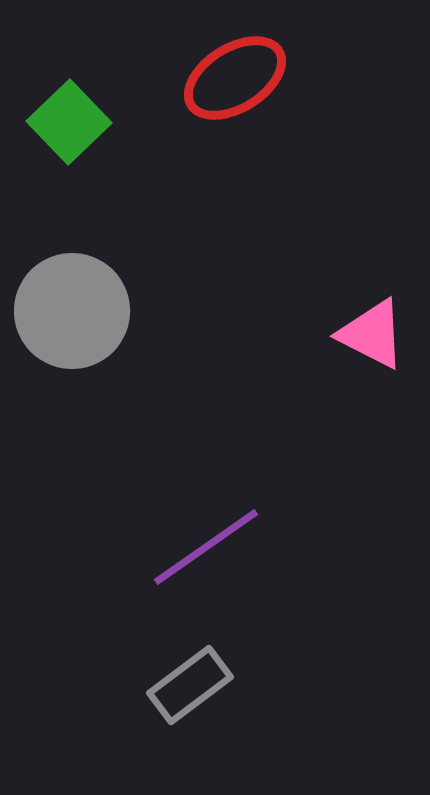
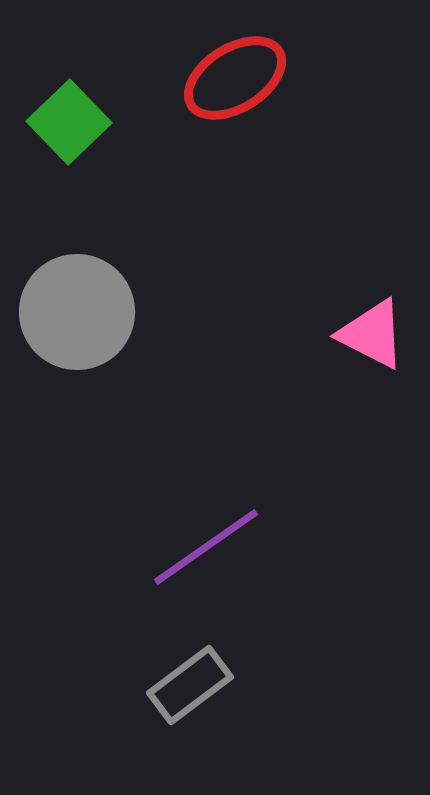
gray circle: moved 5 px right, 1 px down
